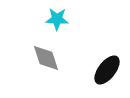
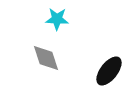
black ellipse: moved 2 px right, 1 px down
